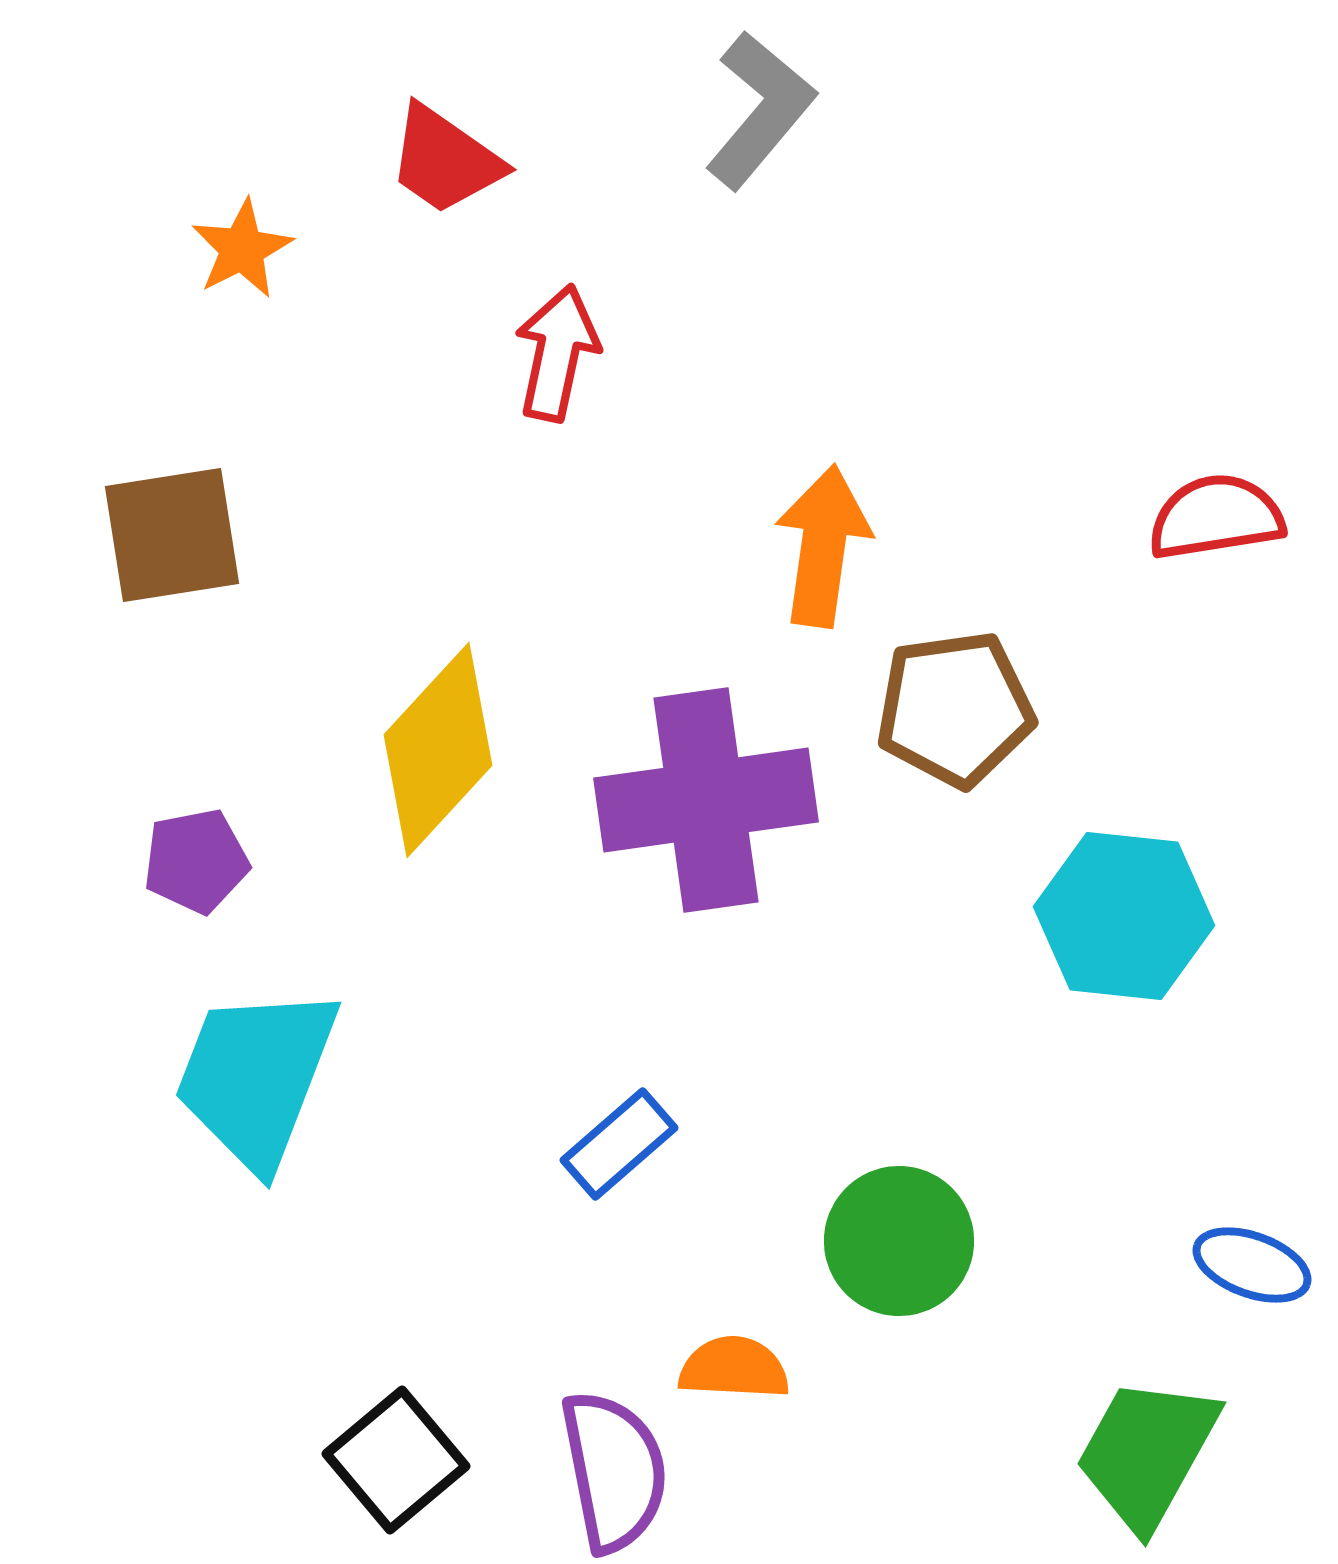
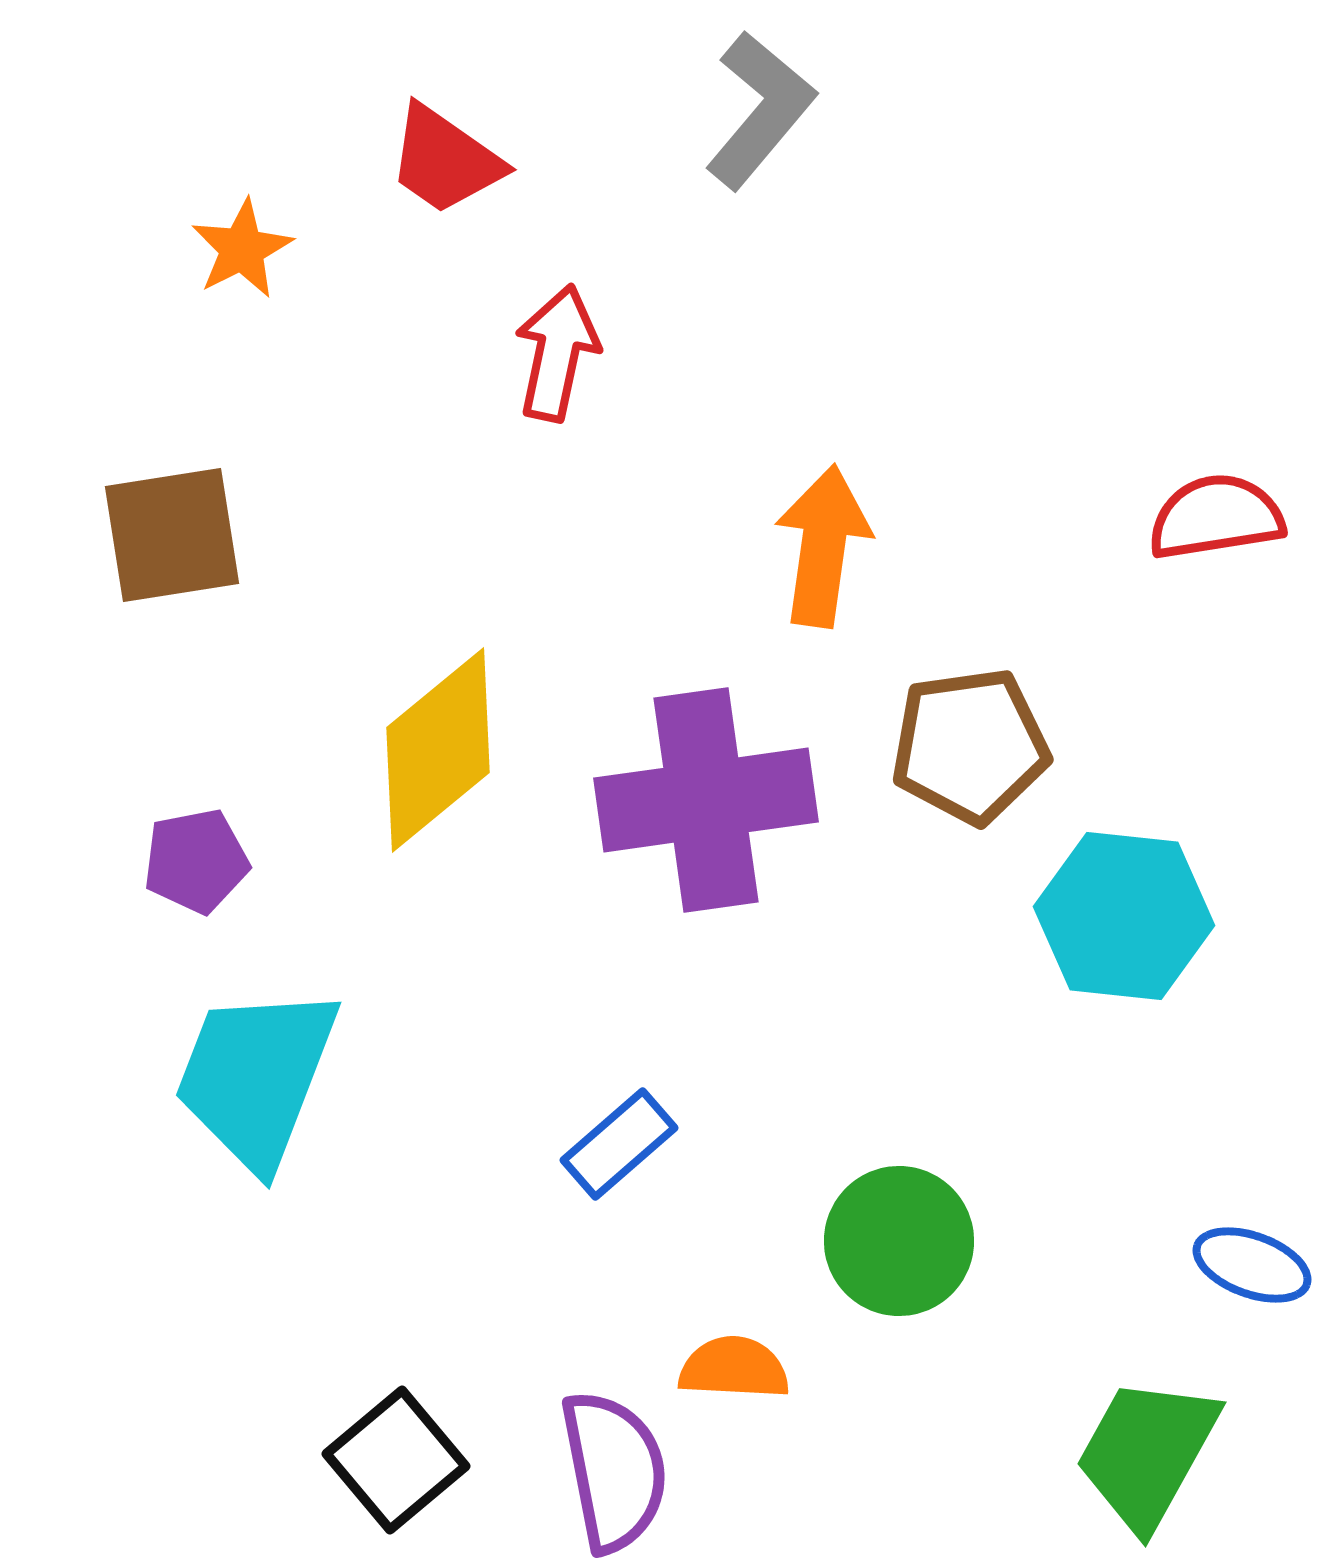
brown pentagon: moved 15 px right, 37 px down
yellow diamond: rotated 8 degrees clockwise
